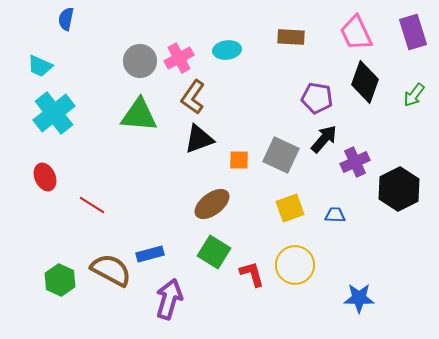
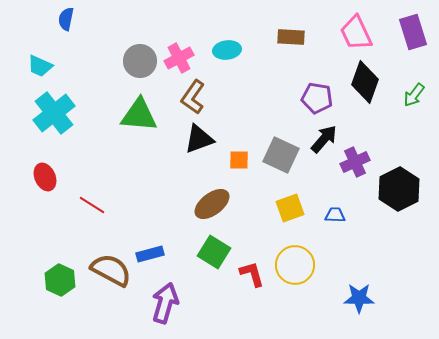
purple arrow: moved 4 px left, 4 px down
